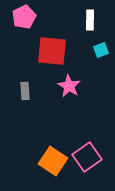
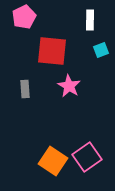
gray rectangle: moved 2 px up
